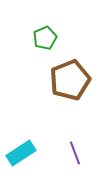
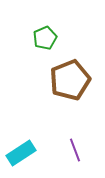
purple line: moved 3 px up
